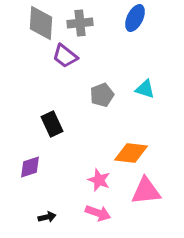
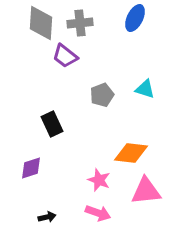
purple diamond: moved 1 px right, 1 px down
